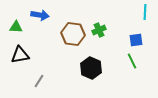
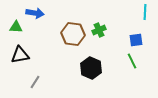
blue arrow: moved 5 px left, 2 px up
gray line: moved 4 px left, 1 px down
